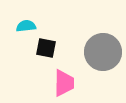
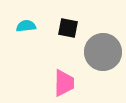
black square: moved 22 px right, 20 px up
